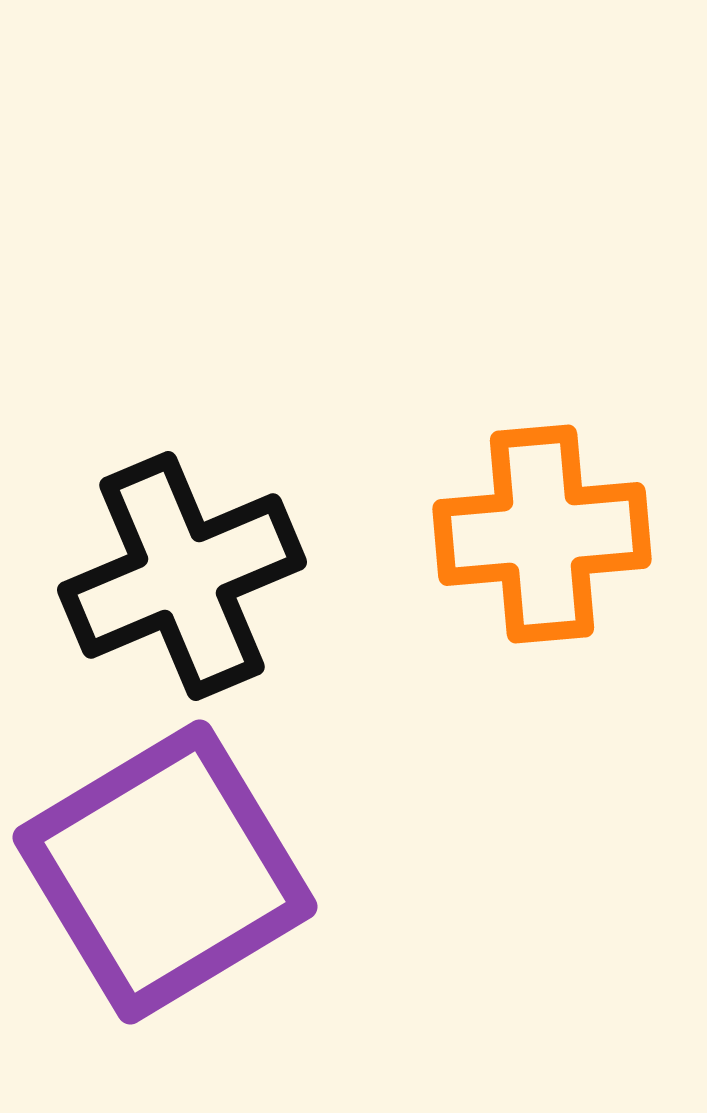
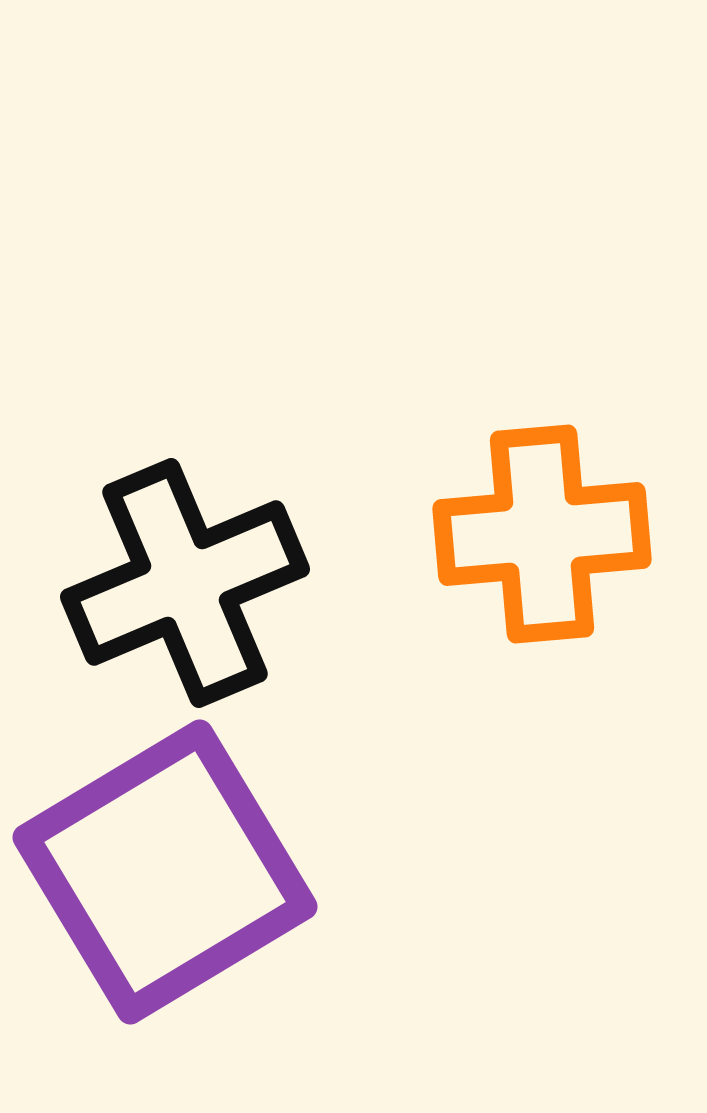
black cross: moved 3 px right, 7 px down
